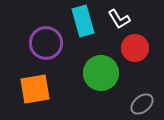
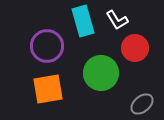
white L-shape: moved 2 px left, 1 px down
purple circle: moved 1 px right, 3 px down
orange square: moved 13 px right
